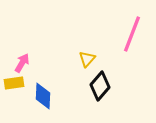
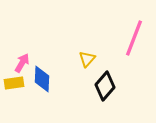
pink line: moved 2 px right, 4 px down
black diamond: moved 5 px right
blue diamond: moved 1 px left, 17 px up
